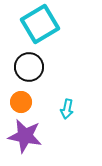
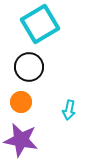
cyan arrow: moved 2 px right, 1 px down
purple star: moved 4 px left, 4 px down
